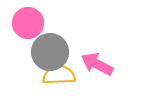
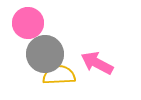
gray circle: moved 5 px left, 2 px down
pink arrow: moved 1 px up
